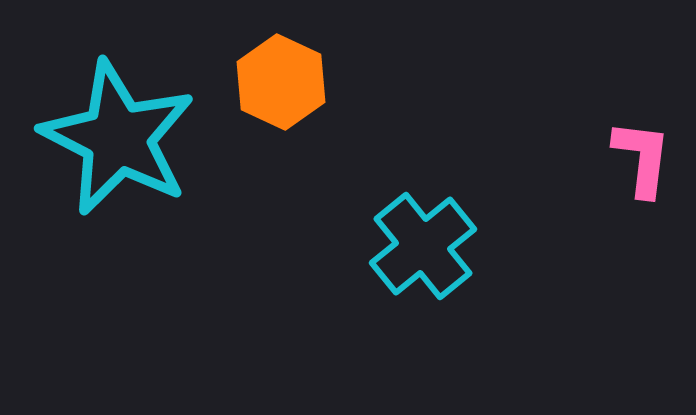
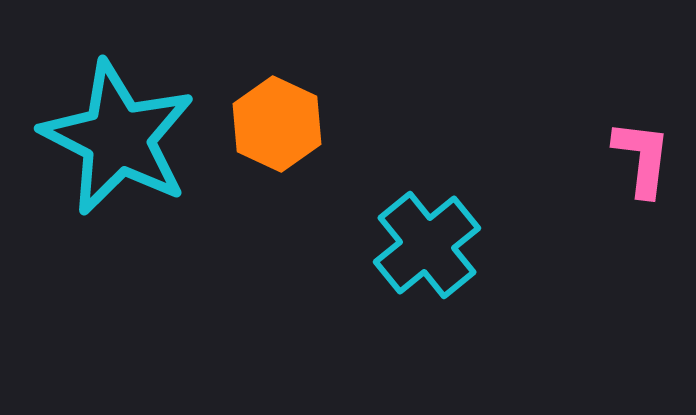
orange hexagon: moved 4 px left, 42 px down
cyan cross: moved 4 px right, 1 px up
